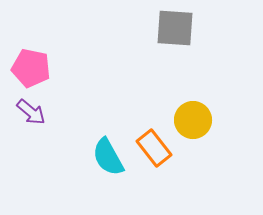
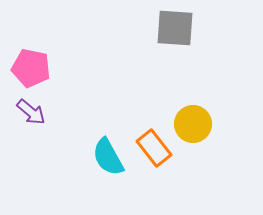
yellow circle: moved 4 px down
